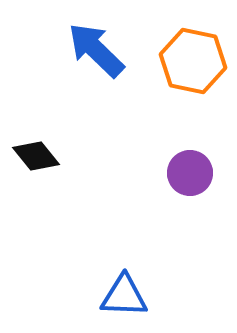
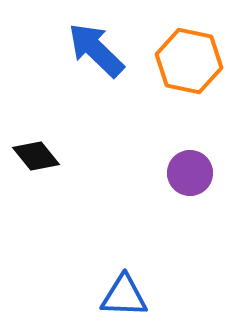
orange hexagon: moved 4 px left
